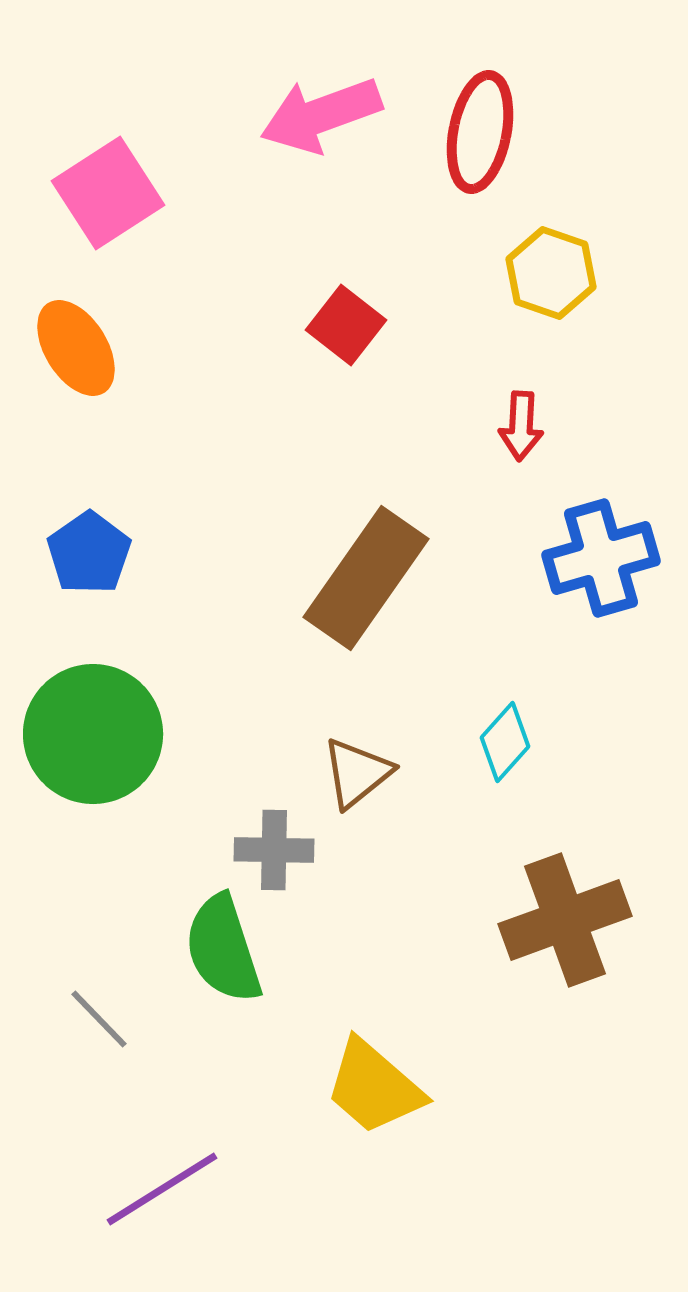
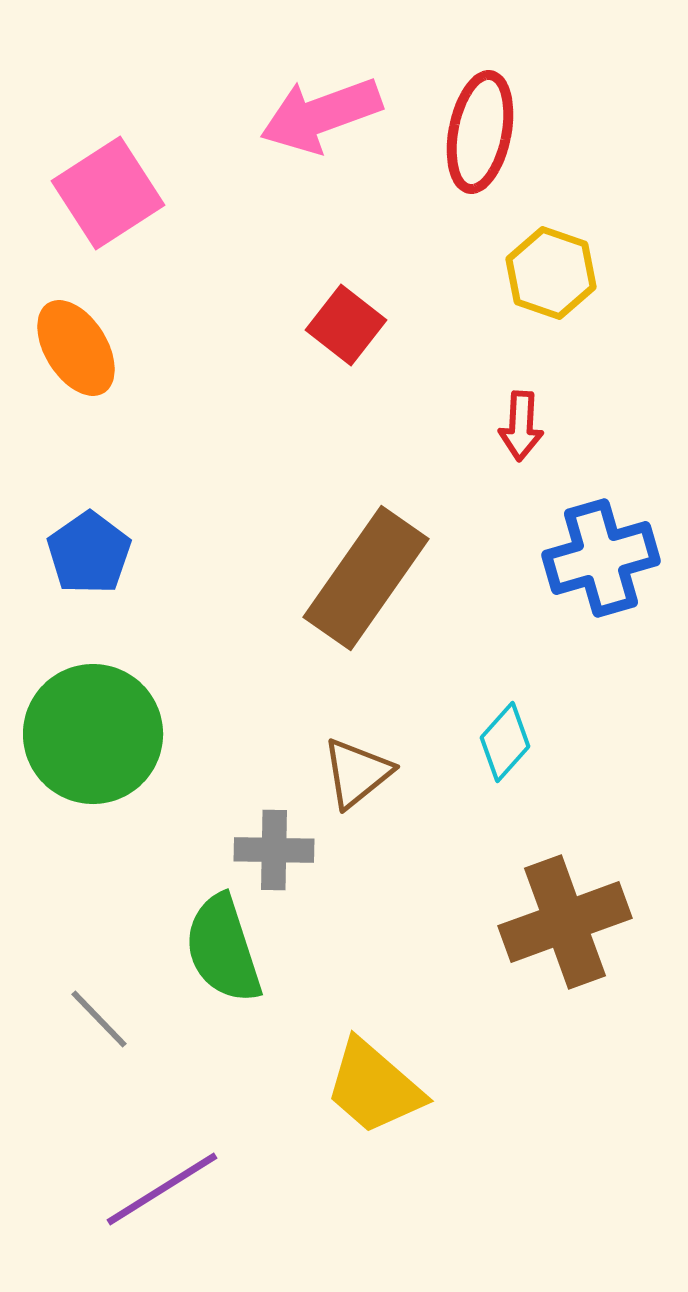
brown cross: moved 2 px down
